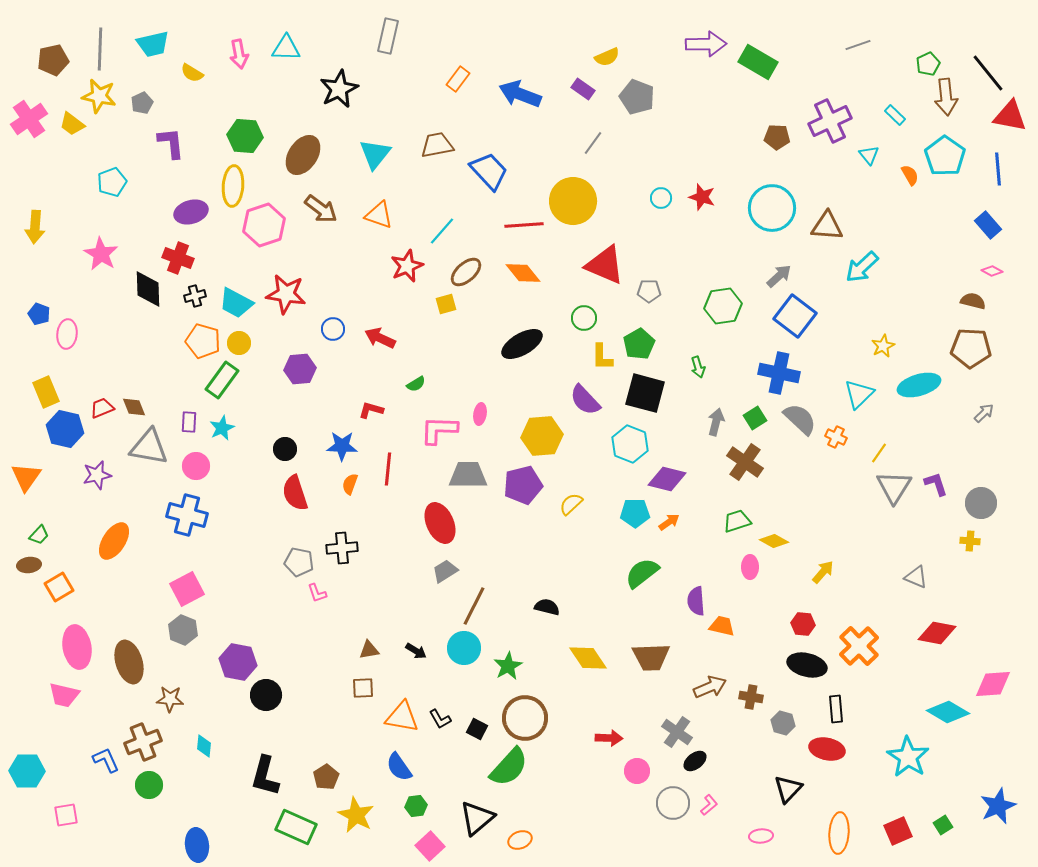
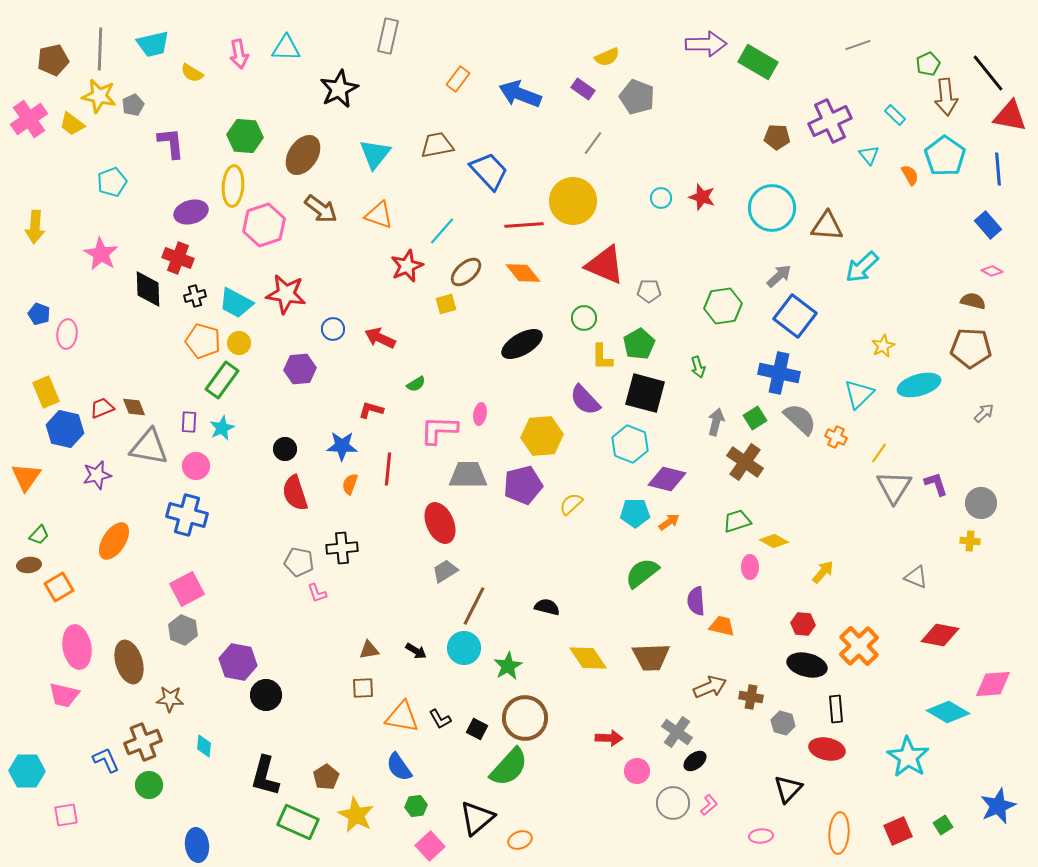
gray pentagon at (142, 103): moved 9 px left, 2 px down
red diamond at (937, 633): moved 3 px right, 2 px down
green rectangle at (296, 827): moved 2 px right, 5 px up
